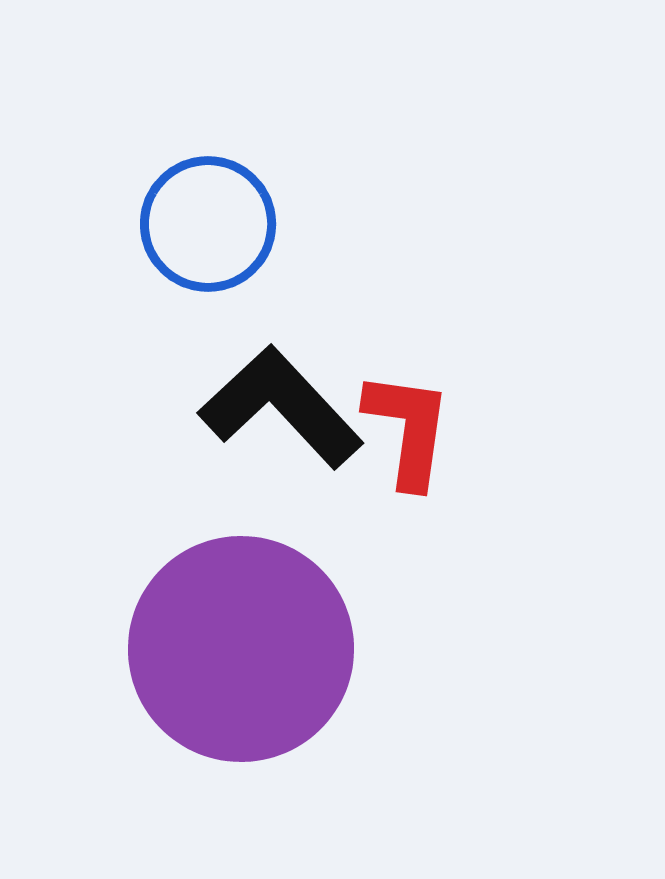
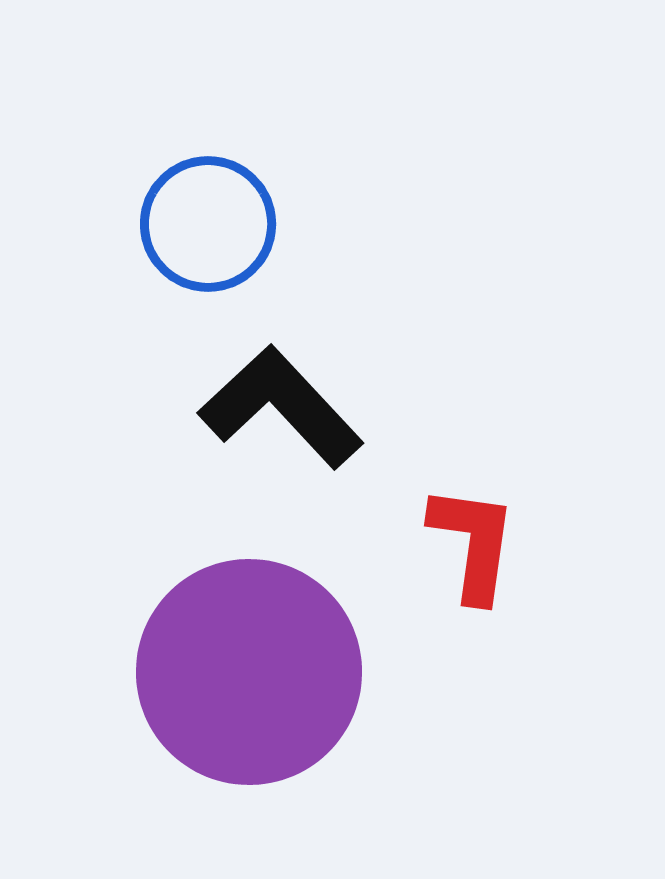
red L-shape: moved 65 px right, 114 px down
purple circle: moved 8 px right, 23 px down
